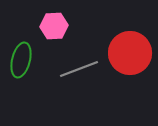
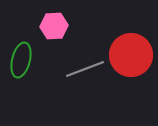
red circle: moved 1 px right, 2 px down
gray line: moved 6 px right
